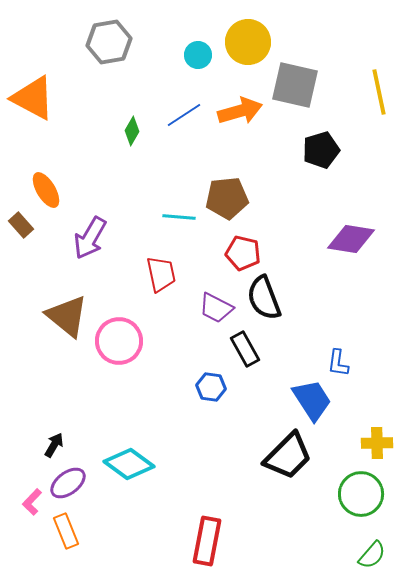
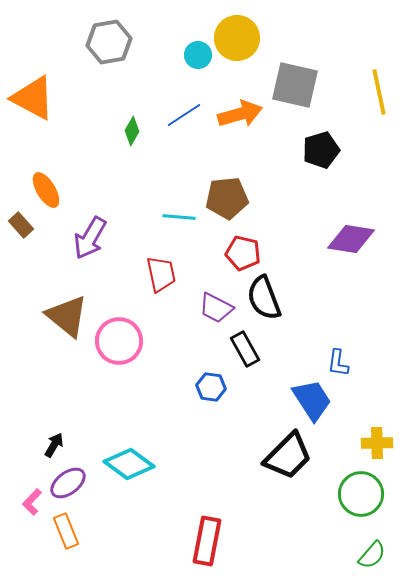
yellow circle: moved 11 px left, 4 px up
orange arrow: moved 3 px down
